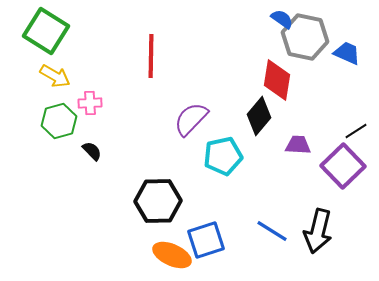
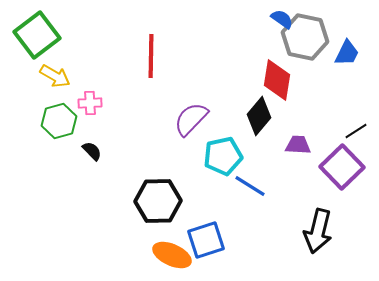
green square: moved 9 px left, 4 px down; rotated 21 degrees clockwise
blue trapezoid: rotated 92 degrees clockwise
purple square: moved 1 px left, 1 px down
blue line: moved 22 px left, 45 px up
